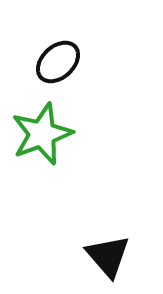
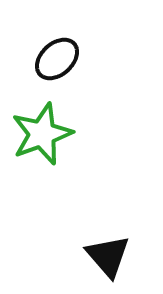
black ellipse: moved 1 px left, 3 px up
